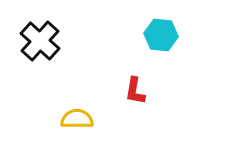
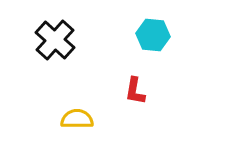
cyan hexagon: moved 8 px left
black cross: moved 15 px right, 1 px up
